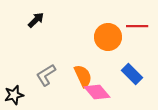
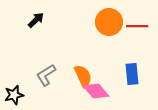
orange circle: moved 1 px right, 15 px up
blue rectangle: rotated 40 degrees clockwise
pink diamond: moved 1 px left, 1 px up
